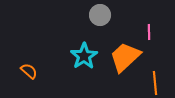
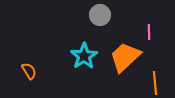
orange semicircle: rotated 18 degrees clockwise
